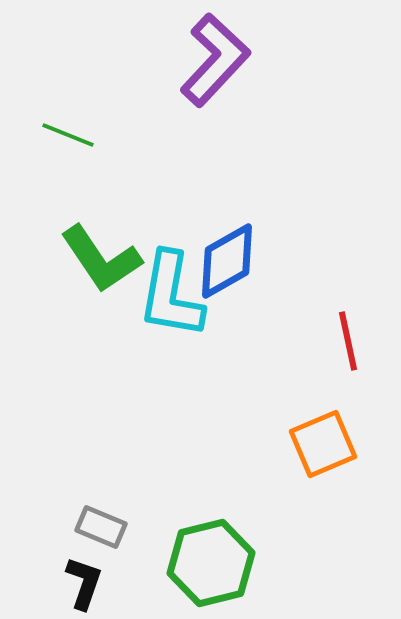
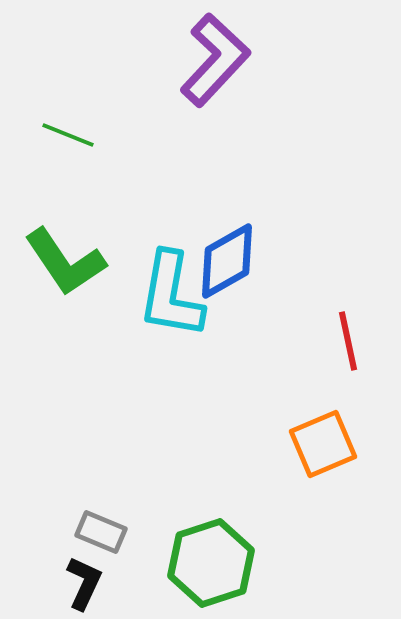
green L-shape: moved 36 px left, 3 px down
gray rectangle: moved 5 px down
green hexagon: rotated 4 degrees counterclockwise
black L-shape: rotated 6 degrees clockwise
